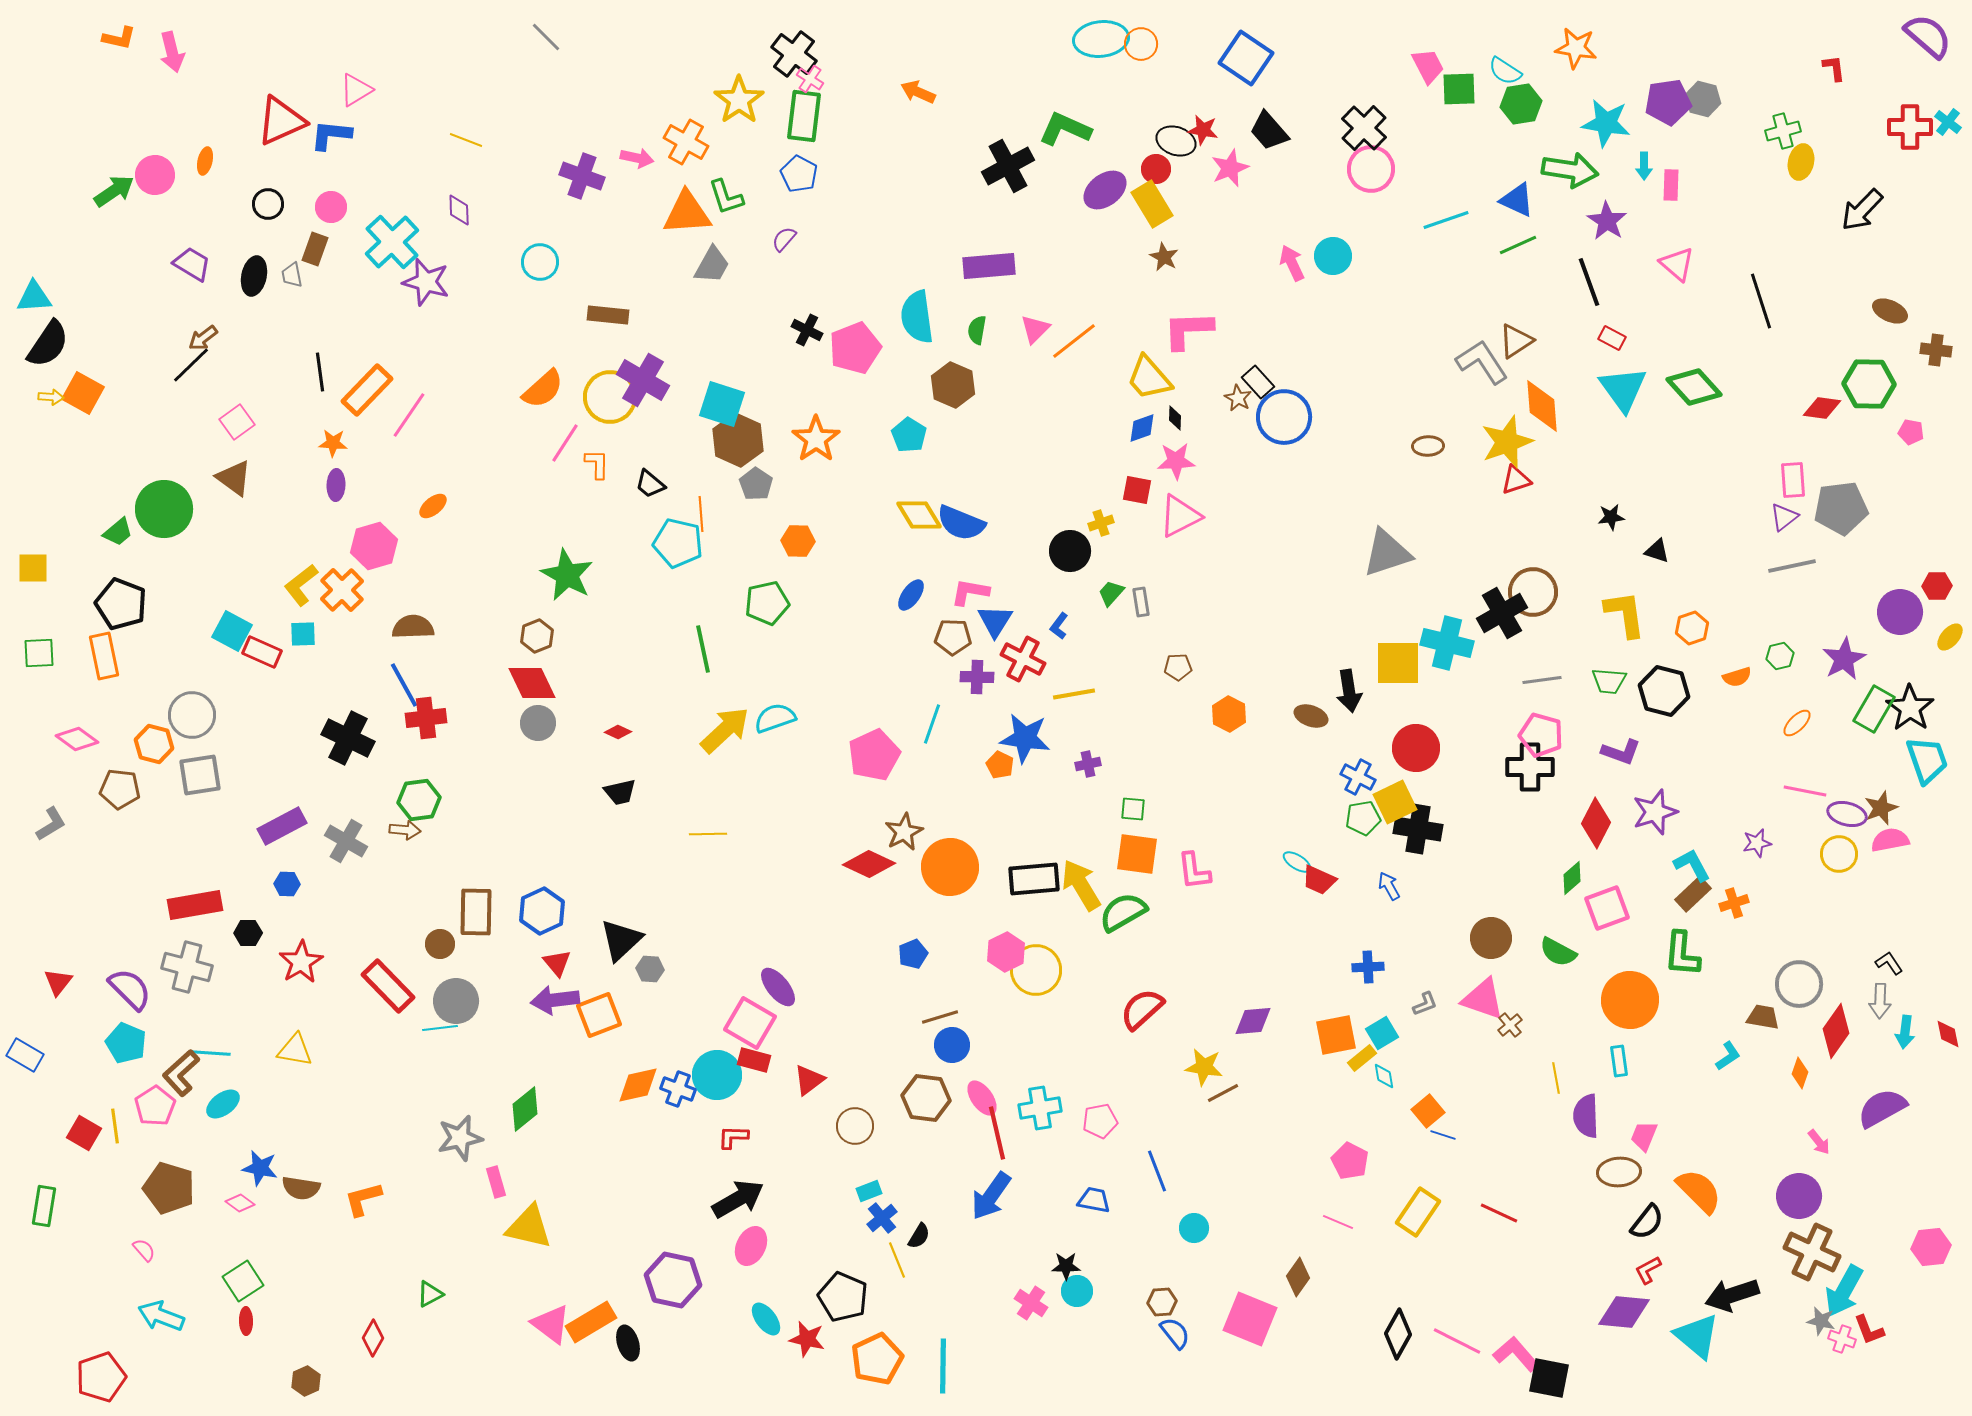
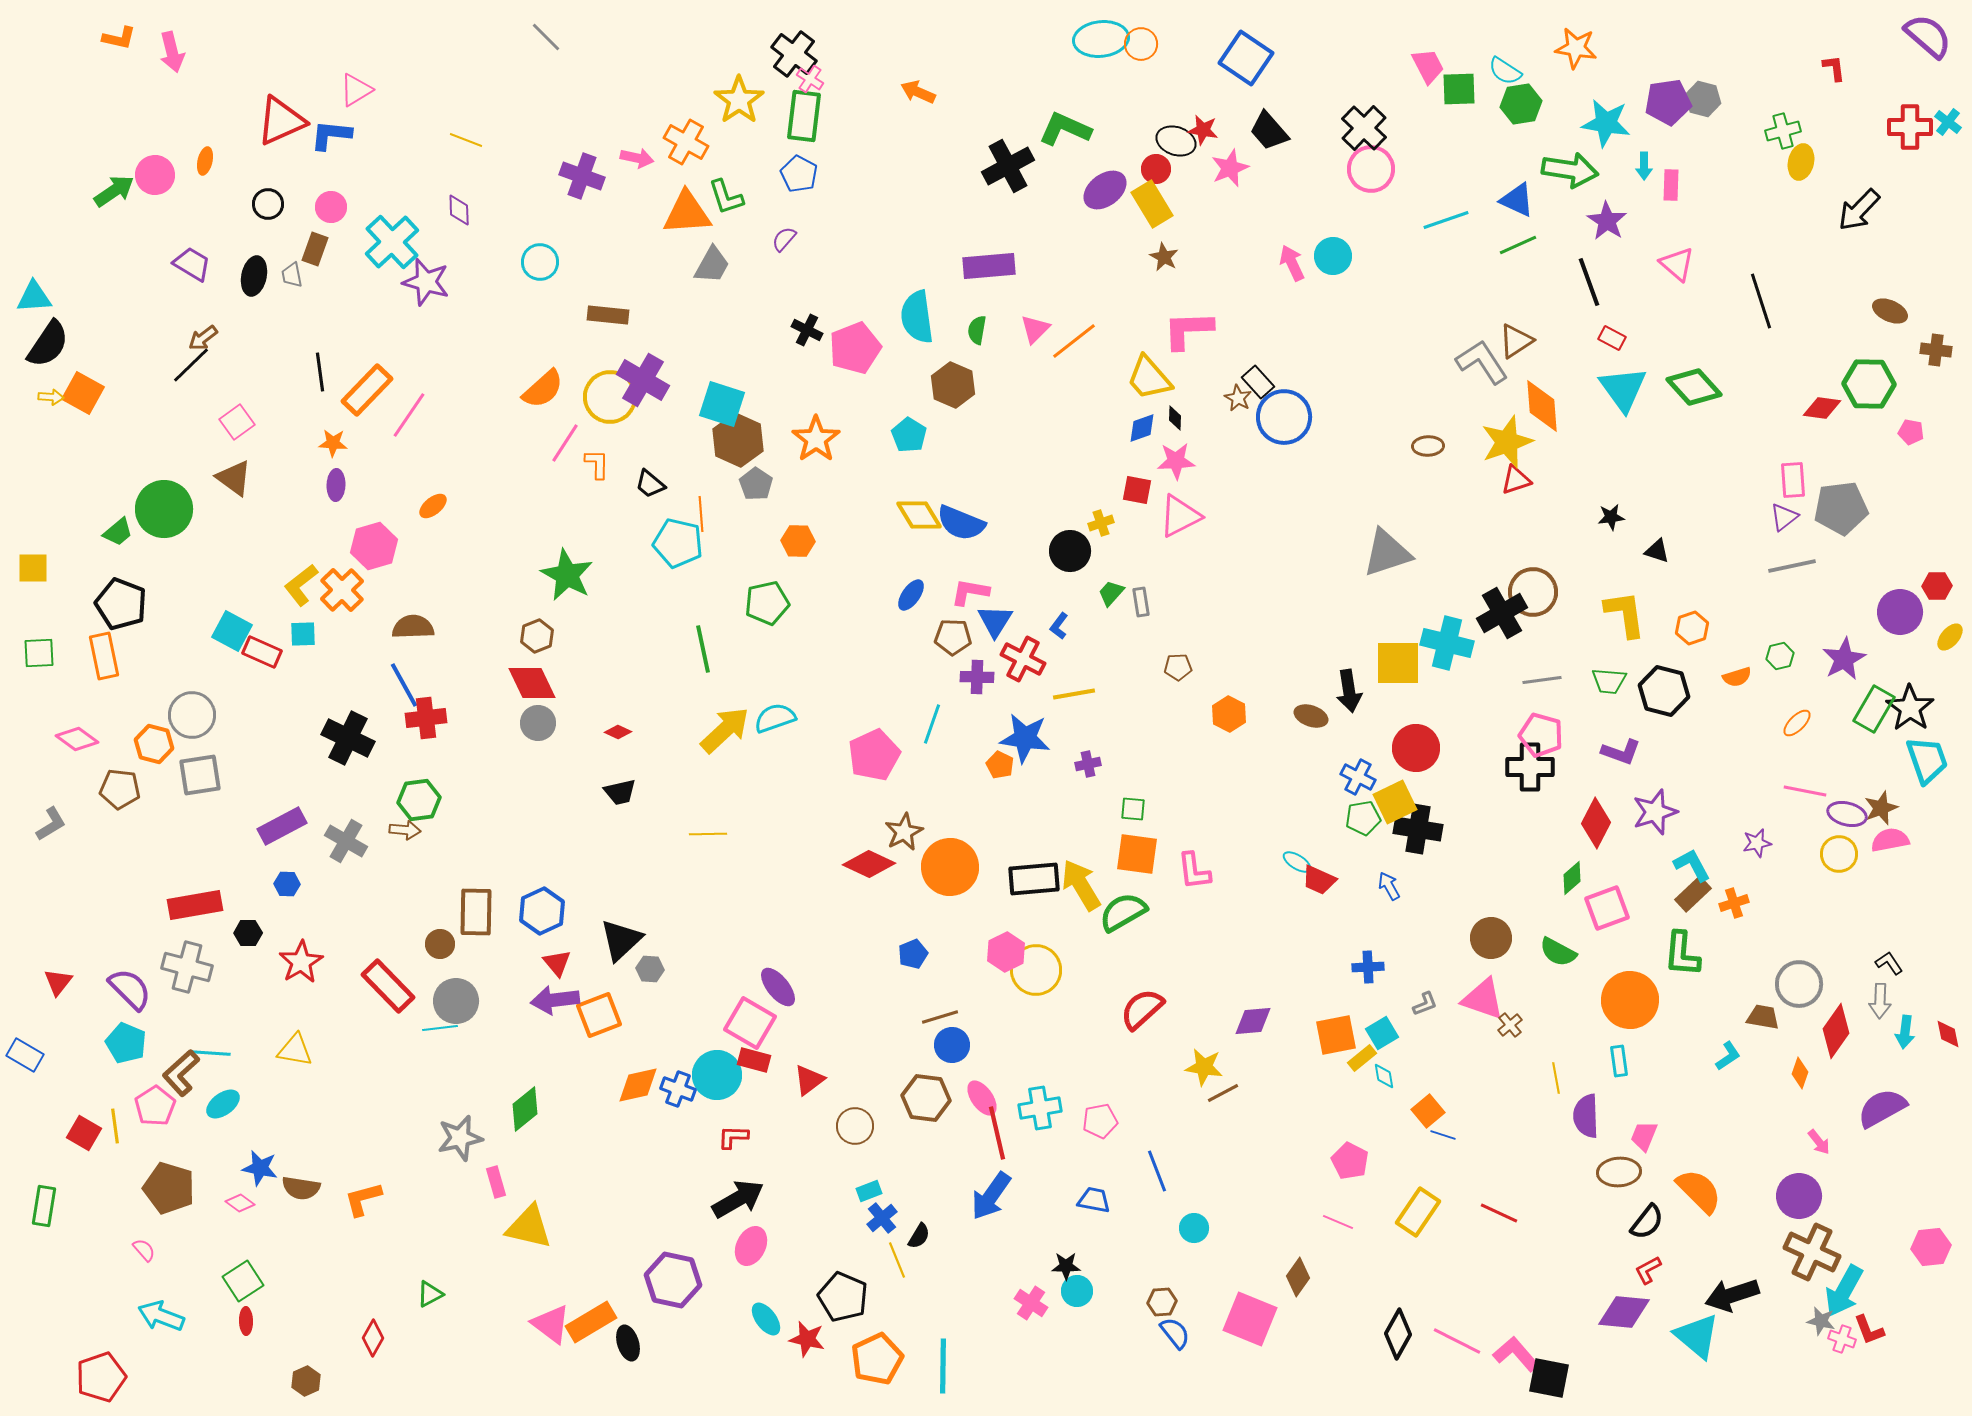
black arrow at (1862, 210): moved 3 px left
